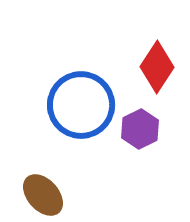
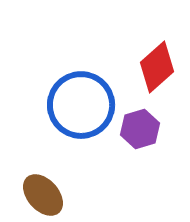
red diamond: rotated 15 degrees clockwise
purple hexagon: rotated 9 degrees clockwise
